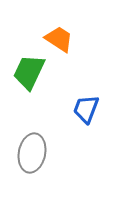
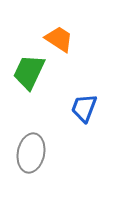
blue trapezoid: moved 2 px left, 1 px up
gray ellipse: moved 1 px left
